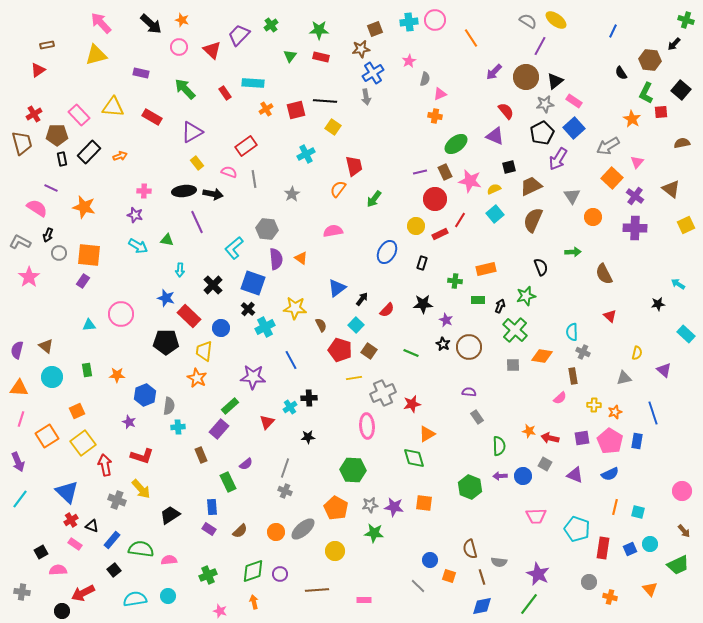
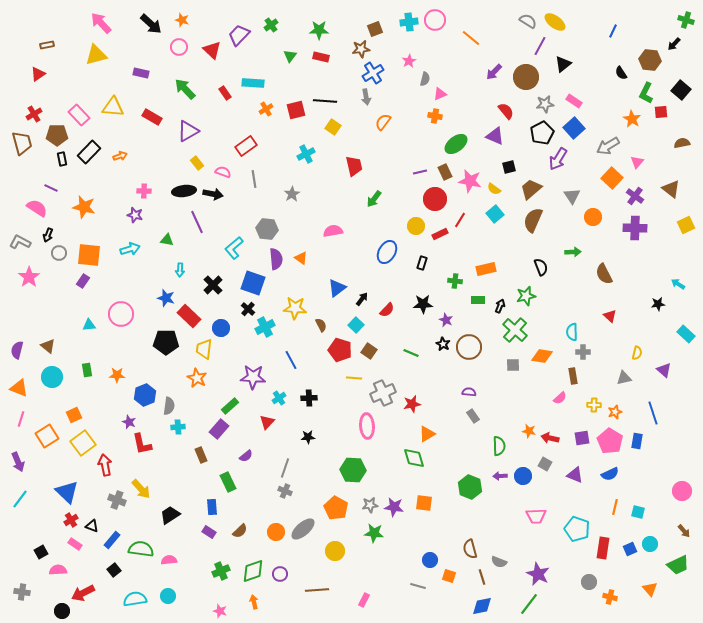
yellow ellipse at (556, 20): moved 1 px left, 2 px down
orange line at (471, 38): rotated 18 degrees counterclockwise
red triangle at (38, 70): moved 4 px down
black triangle at (555, 81): moved 8 px right, 17 px up
purple triangle at (192, 132): moved 4 px left, 1 px up
pink semicircle at (229, 172): moved 6 px left
brown trapezoid at (531, 186): moved 3 px down; rotated 15 degrees counterclockwise
orange semicircle at (338, 189): moved 45 px right, 67 px up
yellow semicircle at (494, 189): rotated 120 degrees counterclockwise
cyan arrow at (138, 246): moved 8 px left, 3 px down; rotated 48 degrees counterclockwise
brown triangle at (46, 346): moved 2 px right
yellow trapezoid at (204, 351): moved 2 px up
gray cross at (583, 352): rotated 24 degrees counterclockwise
yellow line at (354, 378): rotated 14 degrees clockwise
orange triangle at (19, 388): rotated 18 degrees clockwise
cyan cross at (290, 407): moved 11 px left, 9 px up
orange square at (77, 411): moved 3 px left, 4 px down
gray rectangle at (477, 417): moved 4 px left, 1 px up
red L-shape at (142, 456): moved 12 px up; rotated 60 degrees clockwise
purple semicircle at (246, 464): moved 8 px up
purple rectangle at (209, 529): moved 3 px down
gray semicircle at (499, 562): rotated 14 degrees clockwise
green cross at (208, 575): moved 13 px right, 4 px up
gray line at (418, 586): rotated 28 degrees counterclockwise
pink rectangle at (364, 600): rotated 64 degrees counterclockwise
